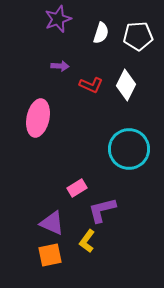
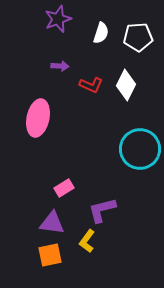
white pentagon: moved 1 px down
cyan circle: moved 11 px right
pink rectangle: moved 13 px left
purple triangle: rotated 16 degrees counterclockwise
